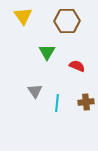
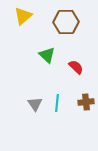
yellow triangle: rotated 24 degrees clockwise
brown hexagon: moved 1 px left, 1 px down
green triangle: moved 3 px down; rotated 18 degrees counterclockwise
red semicircle: moved 1 px left, 1 px down; rotated 21 degrees clockwise
gray triangle: moved 13 px down
